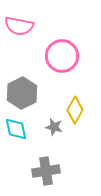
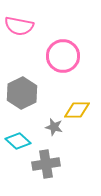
pink circle: moved 1 px right
yellow diamond: moved 2 px right; rotated 60 degrees clockwise
cyan diamond: moved 2 px right, 12 px down; rotated 35 degrees counterclockwise
gray cross: moved 7 px up
